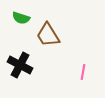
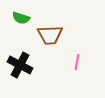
brown trapezoid: moved 2 px right; rotated 60 degrees counterclockwise
pink line: moved 6 px left, 10 px up
